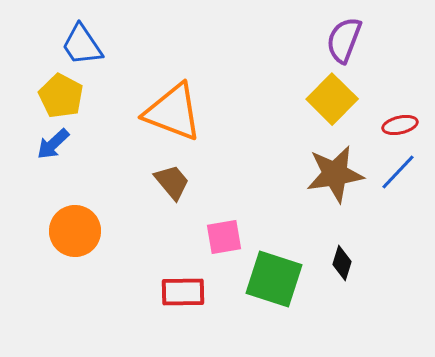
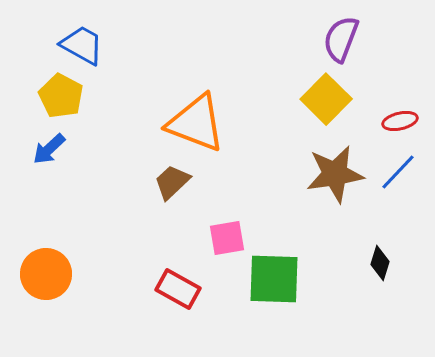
purple semicircle: moved 3 px left, 1 px up
blue trapezoid: rotated 153 degrees clockwise
yellow square: moved 6 px left
orange triangle: moved 23 px right, 11 px down
red ellipse: moved 4 px up
blue arrow: moved 4 px left, 5 px down
brown trapezoid: rotated 93 degrees counterclockwise
orange circle: moved 29 px left, 43 px down
pink square: moved 3 px right, 1 px down
black diamond: moved 38 px right
green square: rotated 16 degrees counterclockwise
red rectangle: moved 5 px left, 3 px up; rotated 30 degrees clockwise
